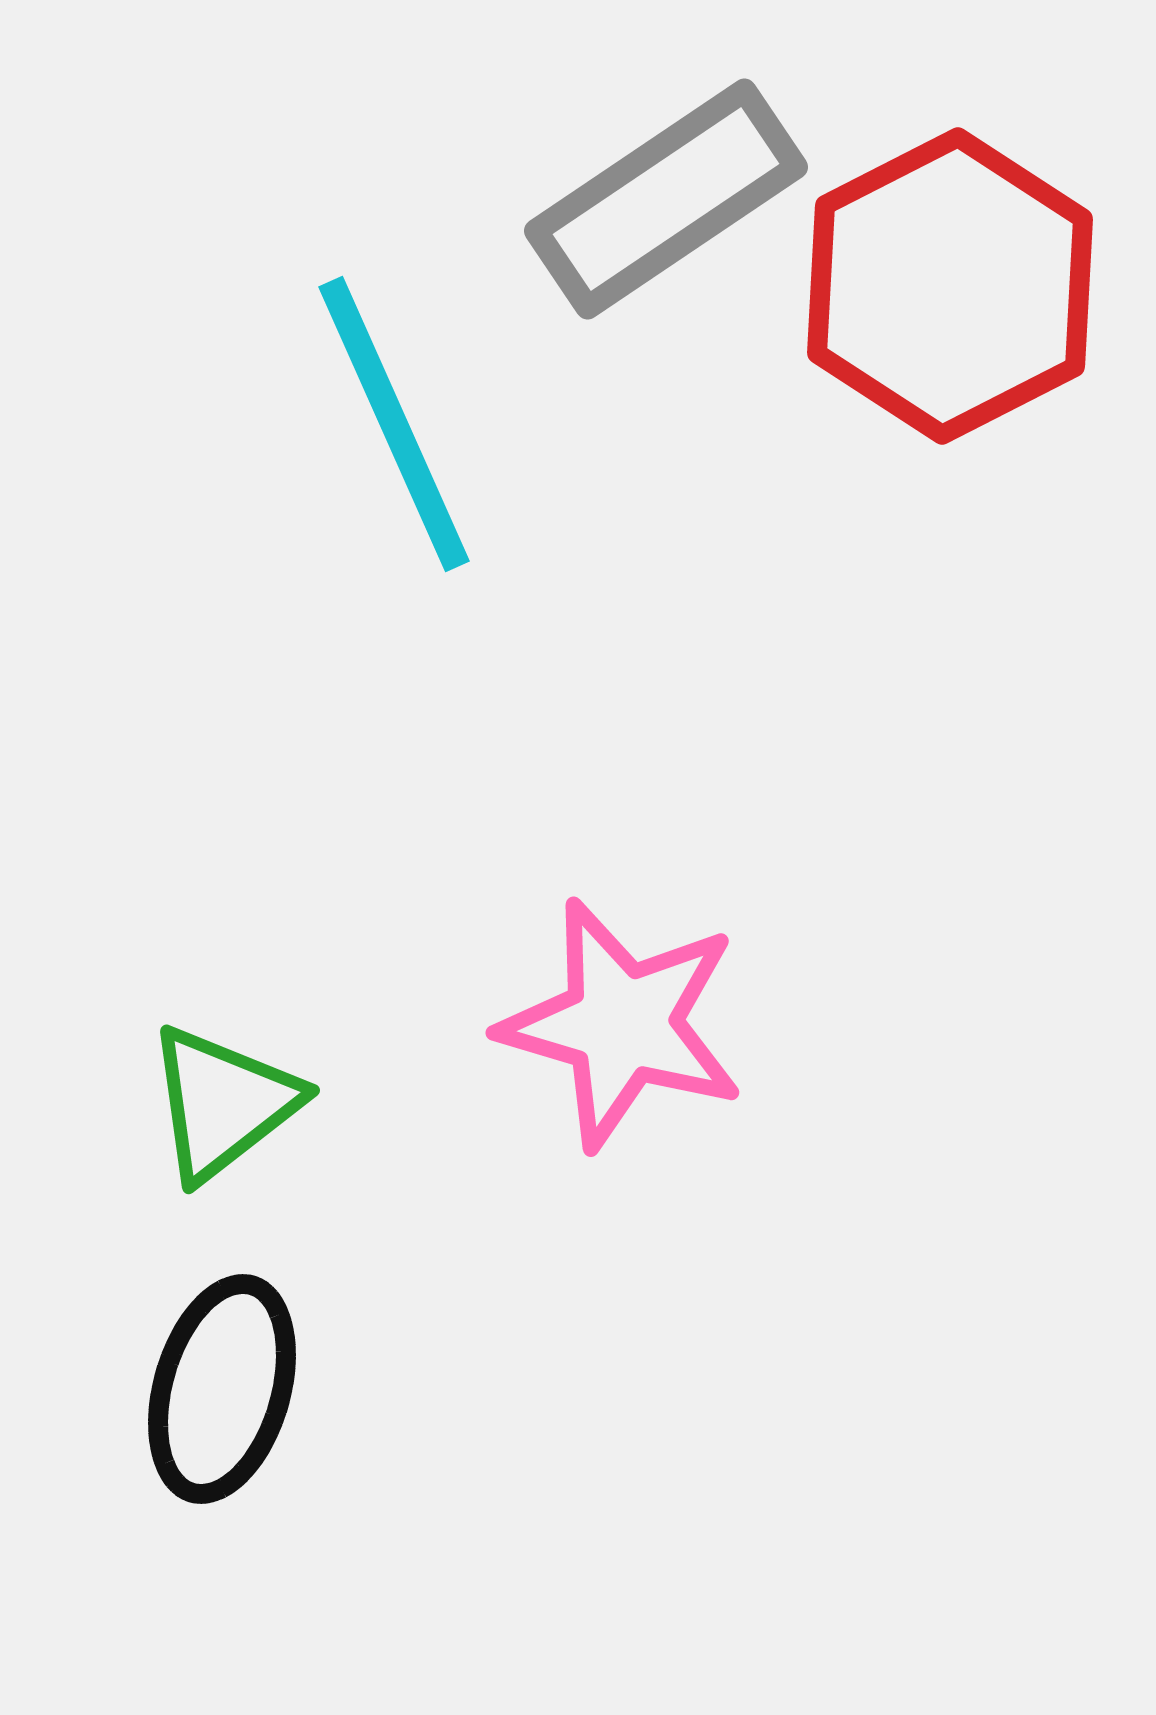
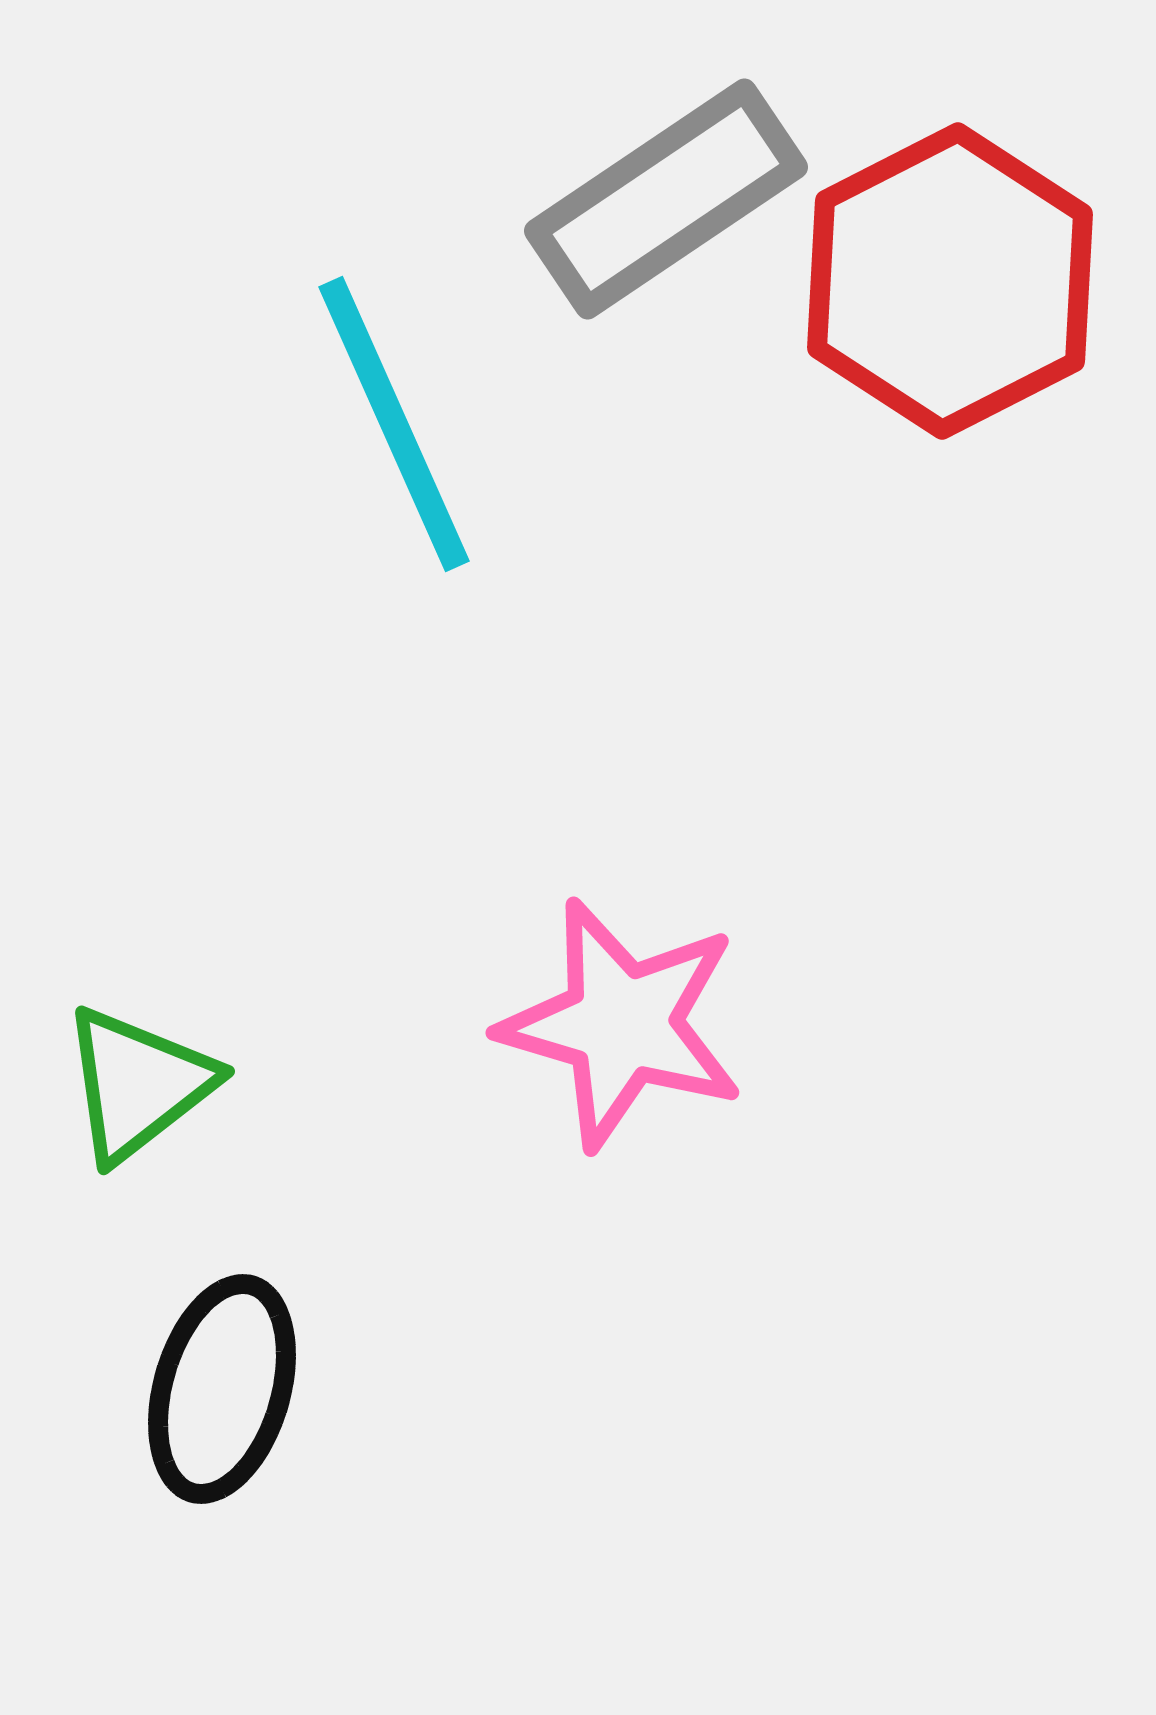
red hexagon: moved 5 px up
green triangle: moved 85 px left, 19 px up
